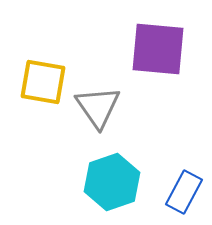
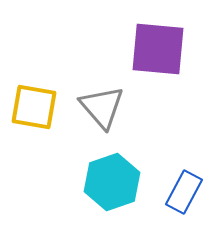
yellow square: moved 9 px left, 25 px down
gray triangle: moved 4 px right; rotated 6 degrees counterclockwise
